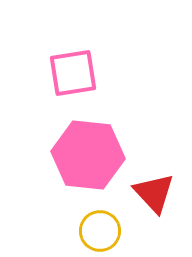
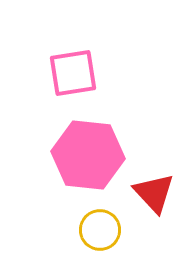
yellow circle: moved 1 px up
